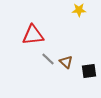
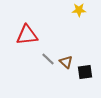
red triangle: moved 6 px left
black square: moved 4 px left, 1 px down
